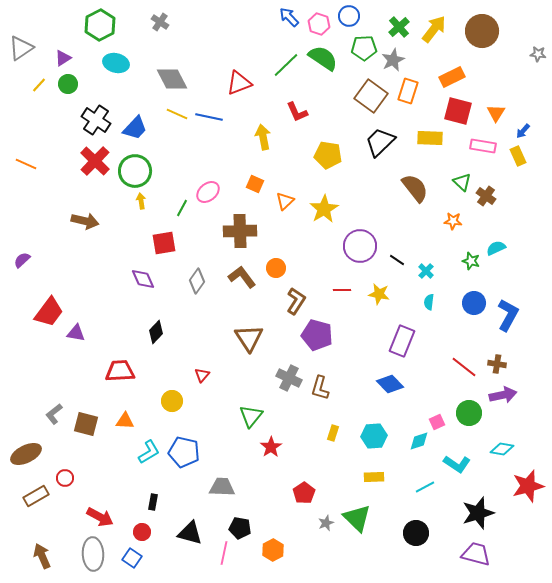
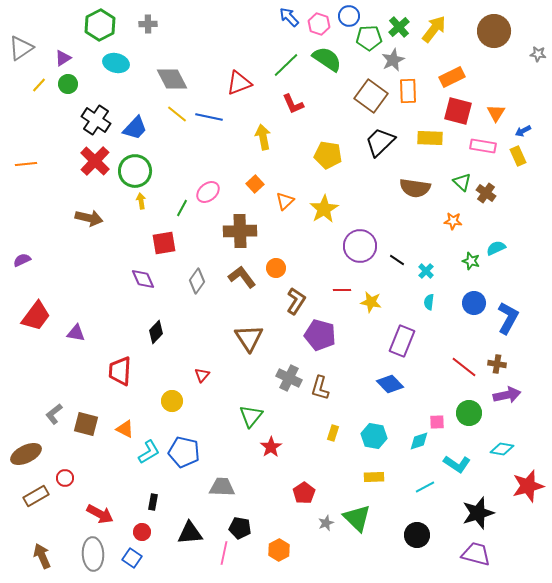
gray cross at (160, 22): moved 12 px left, 2 px down; rotated 36 degrees counterclockwise
brown circle at (482, 31): moved 12 px right
green pentagon at (364, 48): moved 5 px right, 10 px up
green semicircle at (323, 58): moved 4 px right, 1 px down
orange rectangle at (408, 91): rotated 20 degrees counterclockwise
red L-shape at (297, 112): moved 4 px left, 8 px up
yellow line at (177, 114): rotated 15 degrees clockwise
blue arrow at (523, 131): rotated 21 degrees clockwise
orange line at (26, 164): rotated 30 degrees counterclockwise
orange square at (255, 184): rotated 24 degrees clockwise
brown semicircle at (415, 188): rotated 136 degrees clockwise
brown cross at (486, 196): moved 3 px up
brown arrow at (85, 221): moved 4 px right, 3 px up
purple semicircle at (22, 260): rotated 18 degrees clockwise
yellow star at (379, 294): moved 8 px left, 8 px down
red trapezoid at (49, 312): moved 13 px left, 4 px down
blue L-shape at (508, 315): moved 3 px down
purple pentagon at (317, 335): moved 3 px right
red trapezoid at (120, 371): rotated 84 degrees counterclockwise
purple arrow at (503, 395): moved 4 px right
orange triangle at (125, 421): moved 8 px down; rotated 24 degrees clockwise
pink square at (437, 422): rotated 21 degrees clockwise
cyan hexagon at (374, 436): rotated 15 degrees clockwise
red arrow at (100, 517): moved 3 px up
black triangle at (190, 533): rotated 20 degrees counterclockwise
black circle at (416, 533): moved 1 px right, 2 px down
orange hexagon at (273, 550): moved 6 px right
